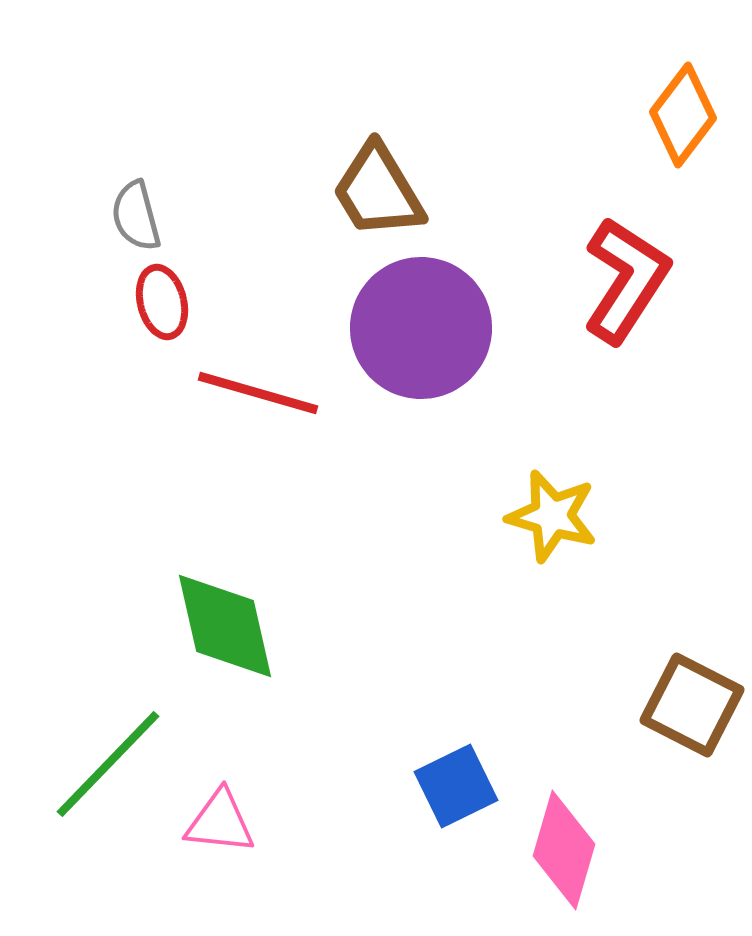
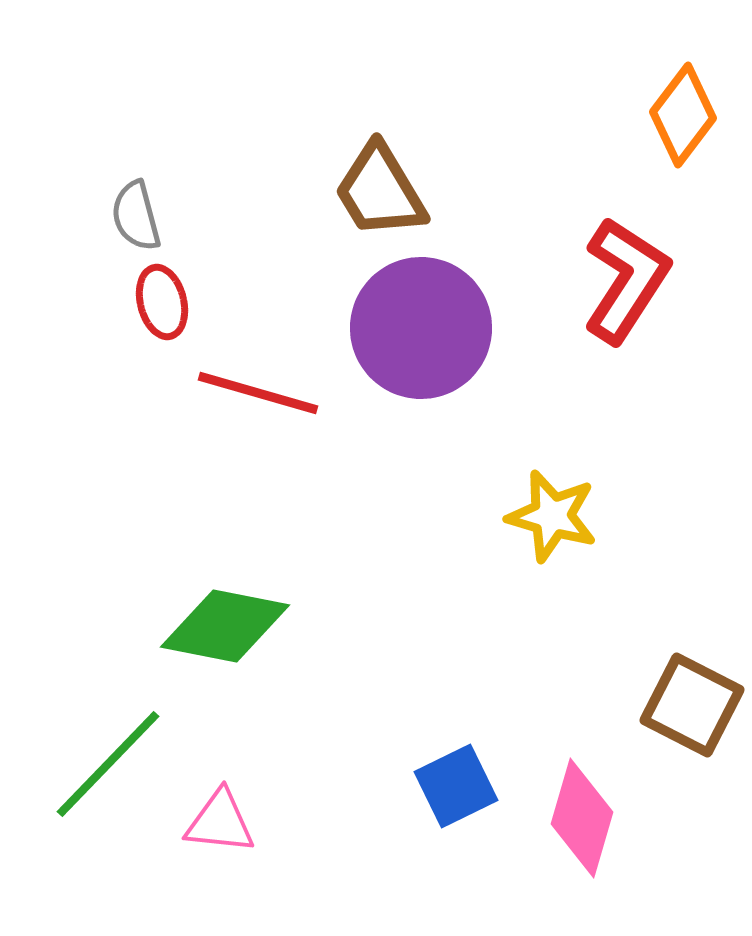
brown trapezoid: moved 2 px right
green diamond: rotated 66 degrees counterclockwise
pink diamond: moved 18 px right, 32 px up
